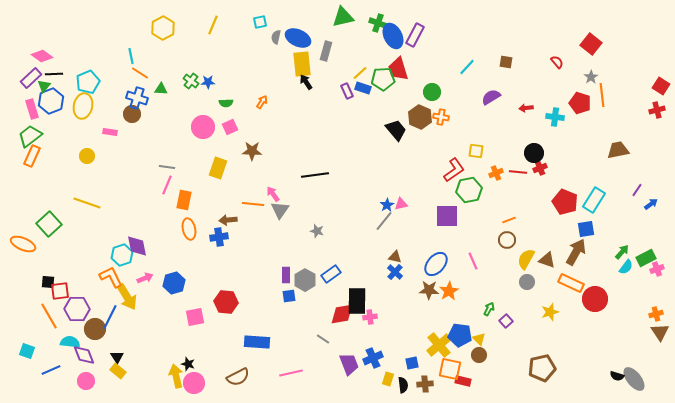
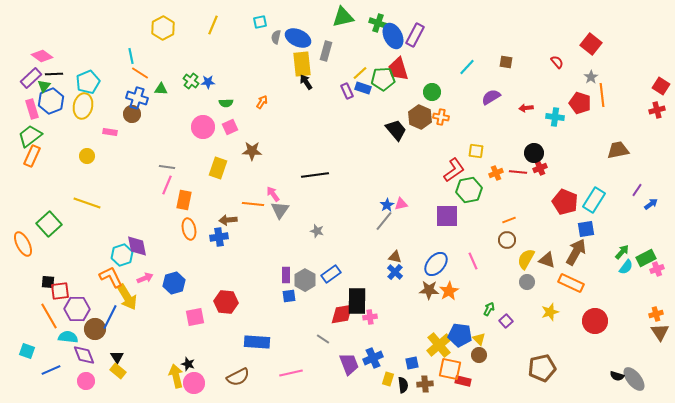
orange ellipse at (23, 244): rotated 40 degrees clockwise
red circle at (595, 299): moved 22 px down
cyan semicircle at (70, 342): moved 2 px left, 5 px up
